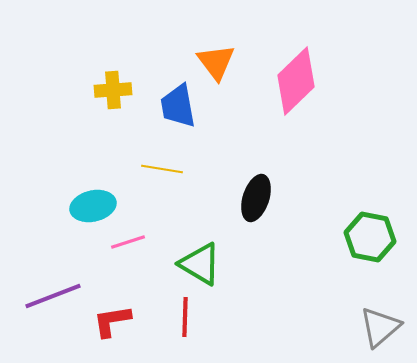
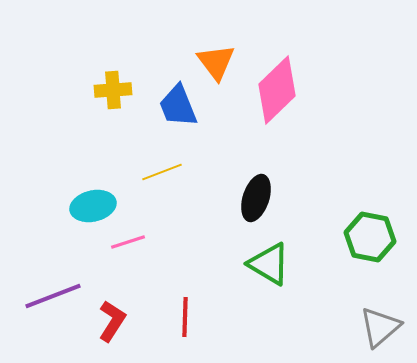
pink diamond: moved 19 px left, 9 px down
blue trapezoid: rotated 12 degrees counterclockwise
yellow line: moved 3 px down; rotated 30 degrees counterclockwise
green triangle: moved 69 px right
red L-shape: rotated 132 degrees clockwise
